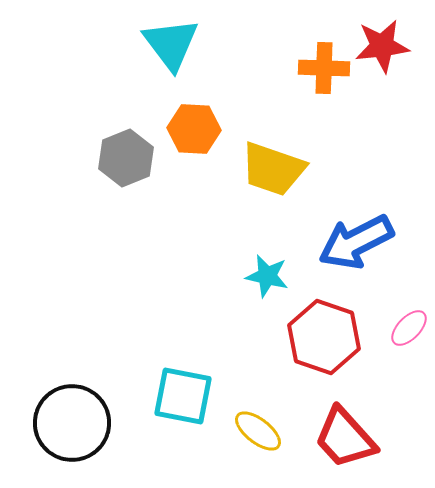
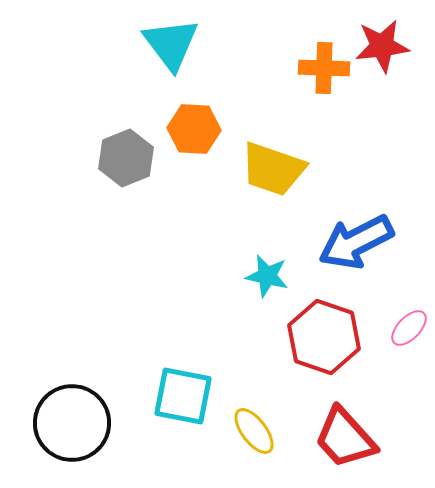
yellow ellipse: moved 4 px left; rotated 15 degrees clockwise
